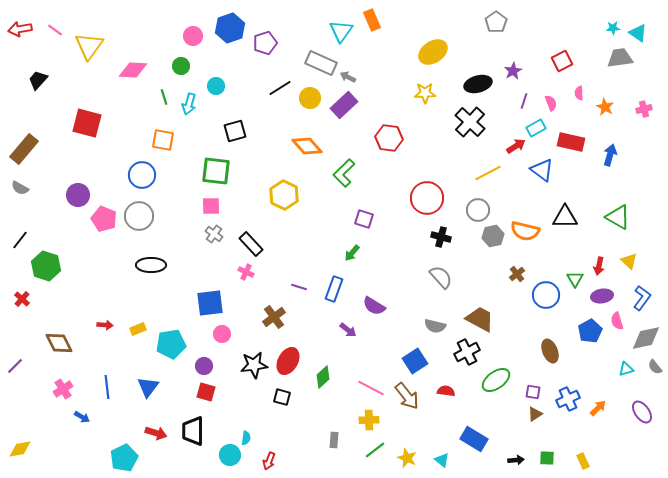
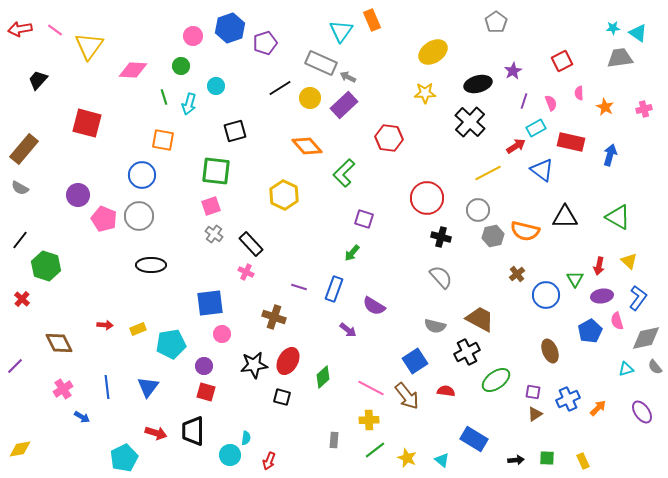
pink square at (211, 206): rotated 18 degrees counterclockwise
blue L-shape at (642, 298): moved 4 px left
brown cross at (274, 317): rotated 35 degrees counterclockwise
